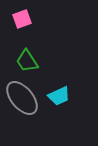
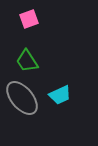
pink square: moved 7 px right
cyan trapezoid: moved 1 px right, 1 px up
